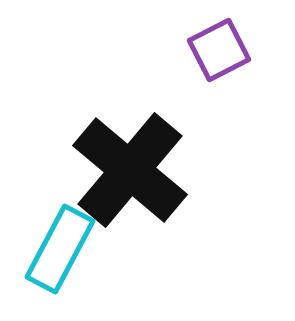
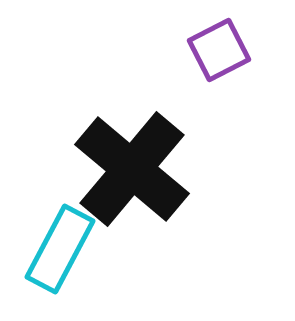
black cross: moved 2 px right, 1 px up
